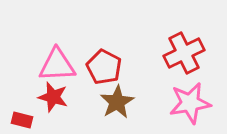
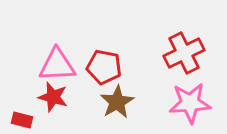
red pentagon: rotated 16 degrees counterclockwise
pink star: rotated 6 degrees clockwise
